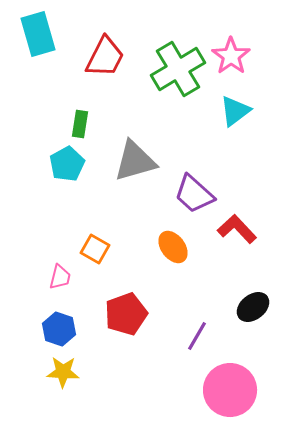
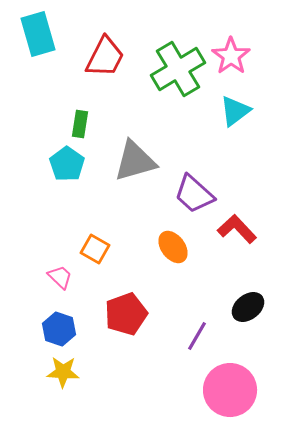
cyan pentagon: rotated 8 degrees counterclockwise
pink trapezoid: rotated 60 degrees counterclockwise
black ellipse: moved 5 px left
